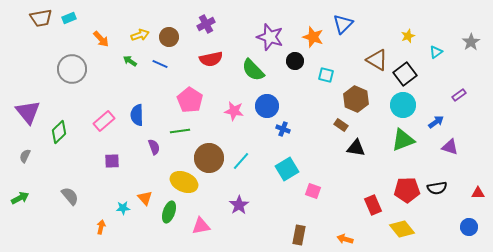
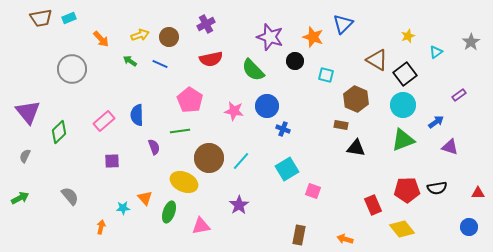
brown rectangle at (341, 125): rotated 24 degrees counterclockwise
